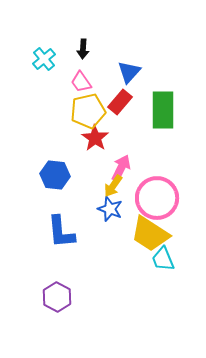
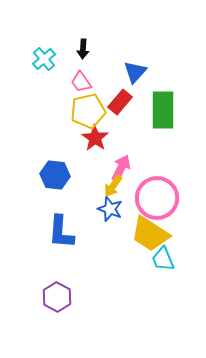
blue triangle: moved 6 px right
blue L-shape: rotated 9 degrees clockwise
